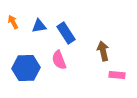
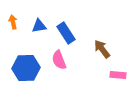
orange arrow: rotated 16 degrees clockwise
brown arrow: moved 1 px left, 2 px up; rotated 24 degrees counterclockwise
pink rectangle: moved 1 px right
